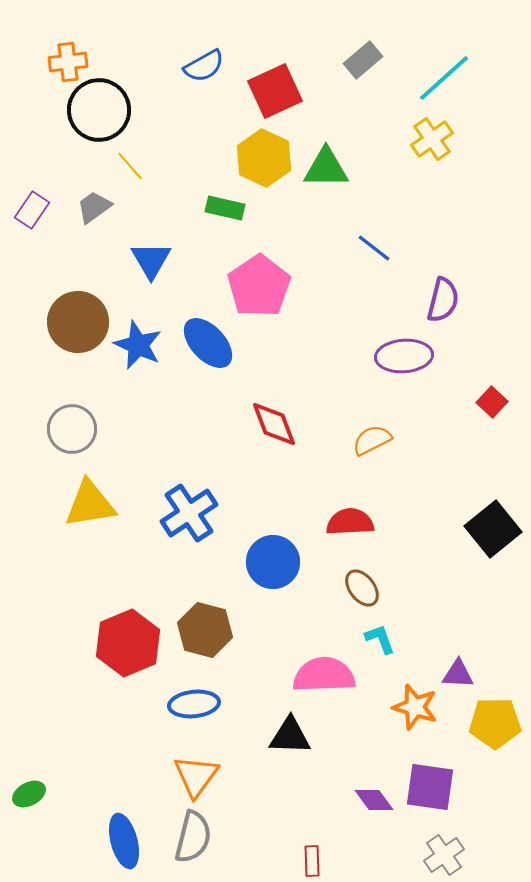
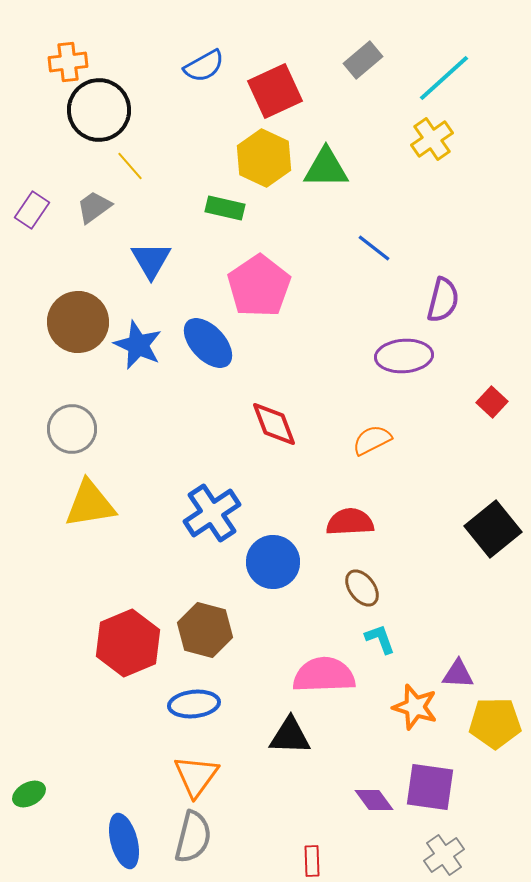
blue cross at (189, 513): moved 23 px right
